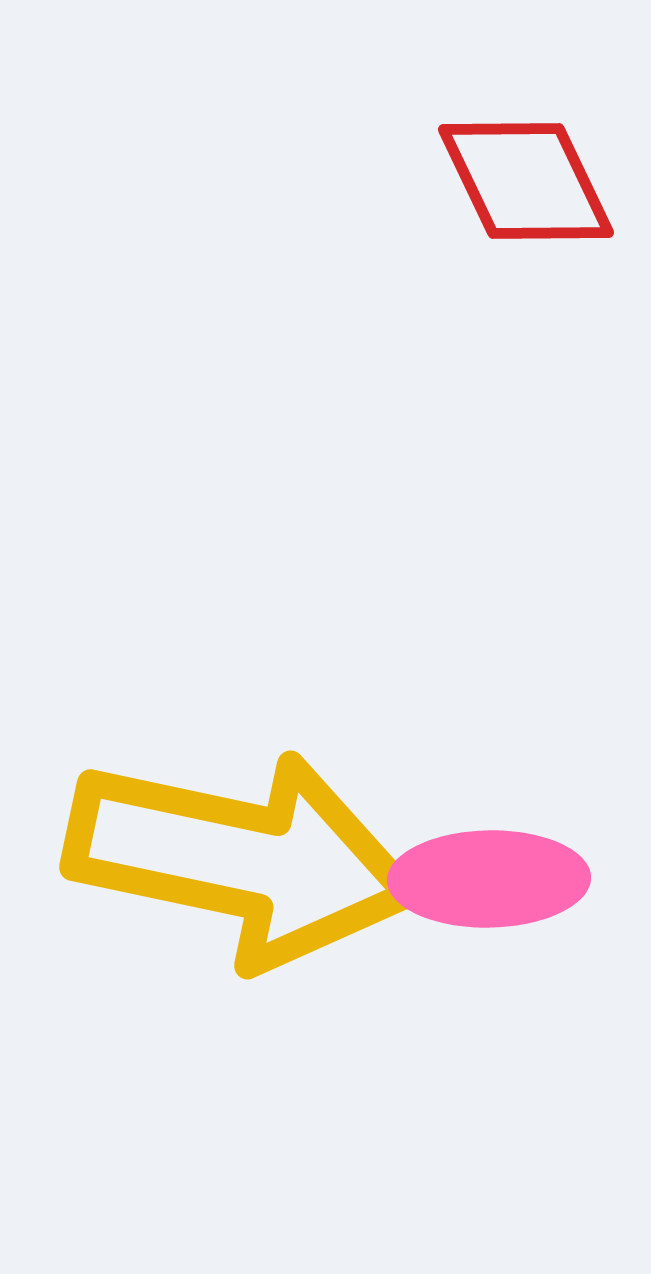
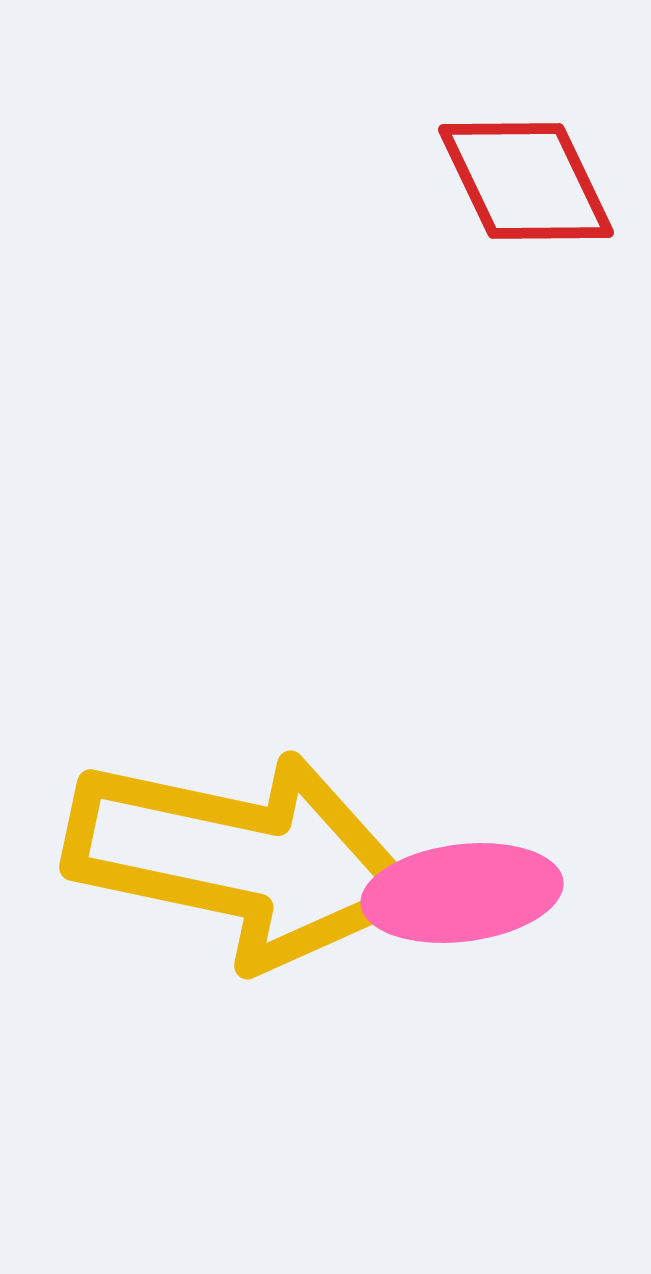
pink ellipse: moved 27 px left, 14 px down; rotated 6 degrees counterclockwise
